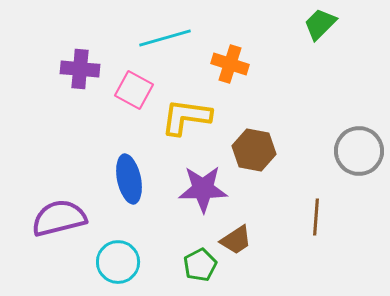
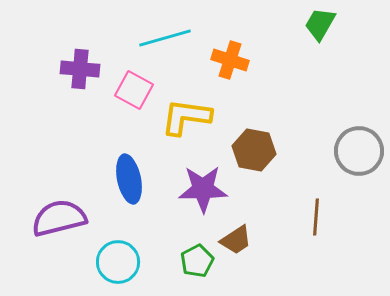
green trapezoid: rotated 15 degrees counterclockwise
orange cross: moved 4 px up
green pentagon: moved 3 px left, 4 px up
